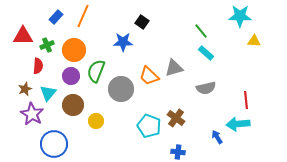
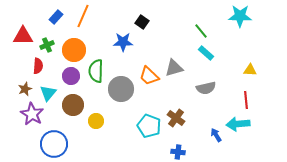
yellow triangle: moved 4 px left, 29 px down
green semicircle: rotated 20 degrees counterclockwise
blue arrow: moved 1 px left, 2 px up
